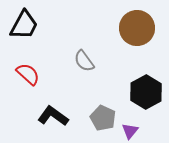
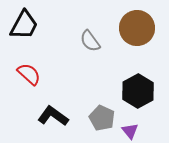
gray semicircle: moved 6 px right, 20 px up
red semicircle: moved 1 px right
black hexagon: moved 8 px left, 1 px up
gray pentagon: moved 1 px left
purple triangle: rotated 18 degrees counterclockwise
